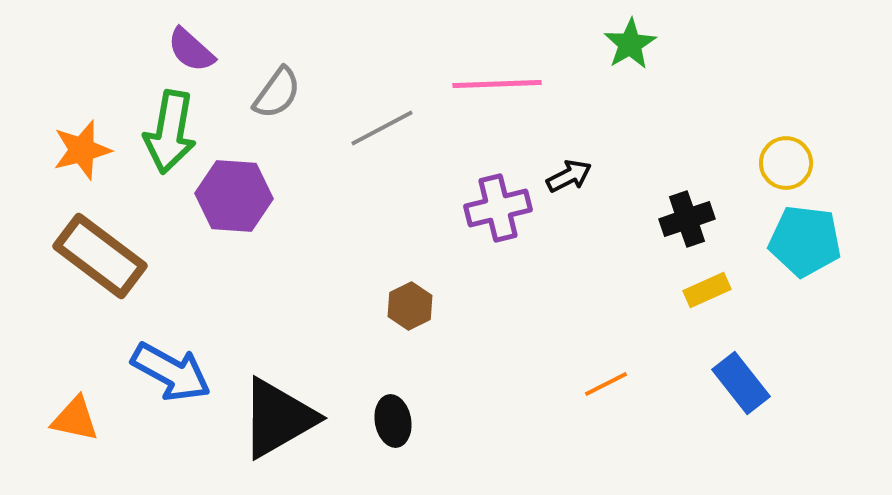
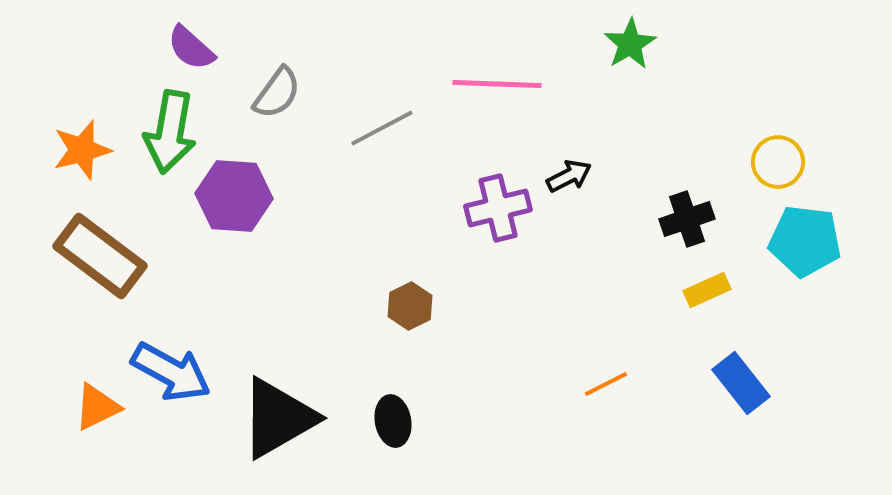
purple semicircle: moved 2 px up
pink line: rotated 4 degrees clockwise
yellow circle: moved 8 px left, 1 px up
orange triangle: moved 22 px right, 12 px up; rotated 38 degrees counterclockwise
